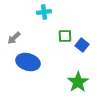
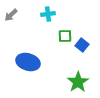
cyan cross: moved 4 px right, 2 px down
gray arrow: moved 3 px left, 23 px up
